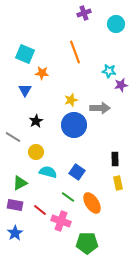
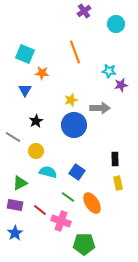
purple cross: moved 2 px up; rotated 16 degrees counterclockwise
yellow circle: moved 1 px up
green pentagon: moved 3 px left, 1 px down
